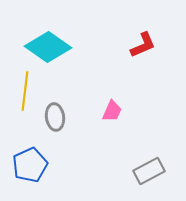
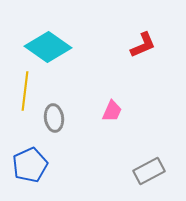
gray ellipse: moved 1 px left, 1 px down
